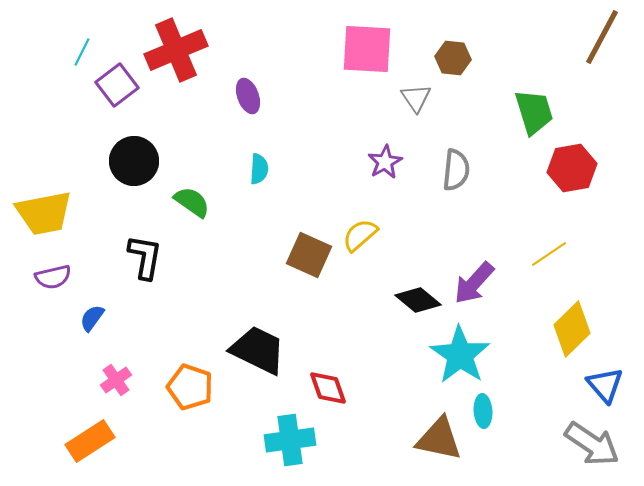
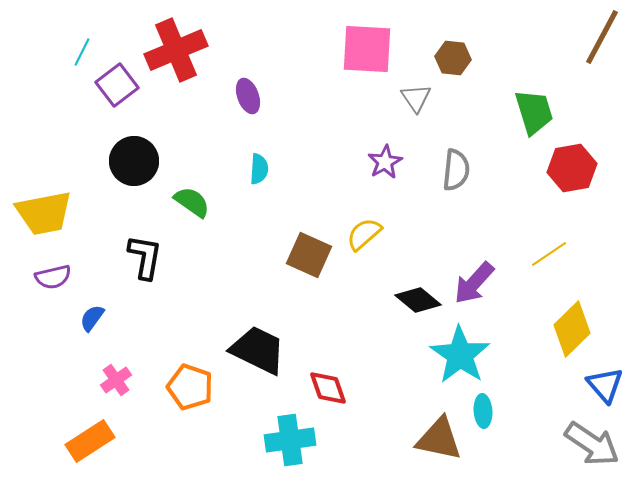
yellow semicircle: moved 4 px right, 1 px up
